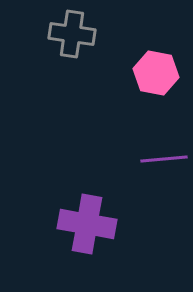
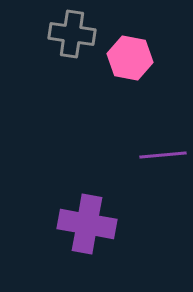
pink hexagon: moved 26 px left, 15 px up
purple line: moved 1 px left, 4 px up
